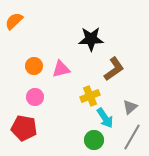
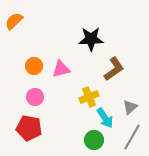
yellow cross: moved 1 px left, 1 px down
red pentagon: moved 5 px right
